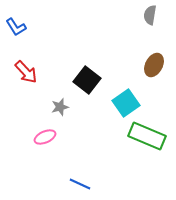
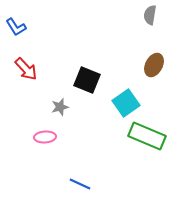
red arrow: moved 3 px up
black square: rotated 16 degrees counterclockwise
pink ellipse: rotated 20 degrees clockwise
